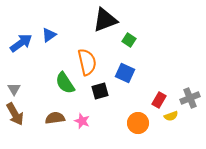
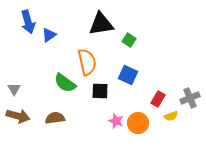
black triangle: moved 4 px left, 4 px down; rotated 12 degrees clockwise
blue arrow: moved 7 px right, 21 px up; rotated 110 degrees clockwise
blue square: moved 3 px right, 2 px down
green semicircle: rotated 20 degrees counterclockwise
black square: rotated 18 degrees clockwise
red rectangle: moved 1 px left, 1 px up
brown arrow: moved 3 px right, 2 px down; rotated 45 degrees counterclockwise
pink star: moved 34 px right
